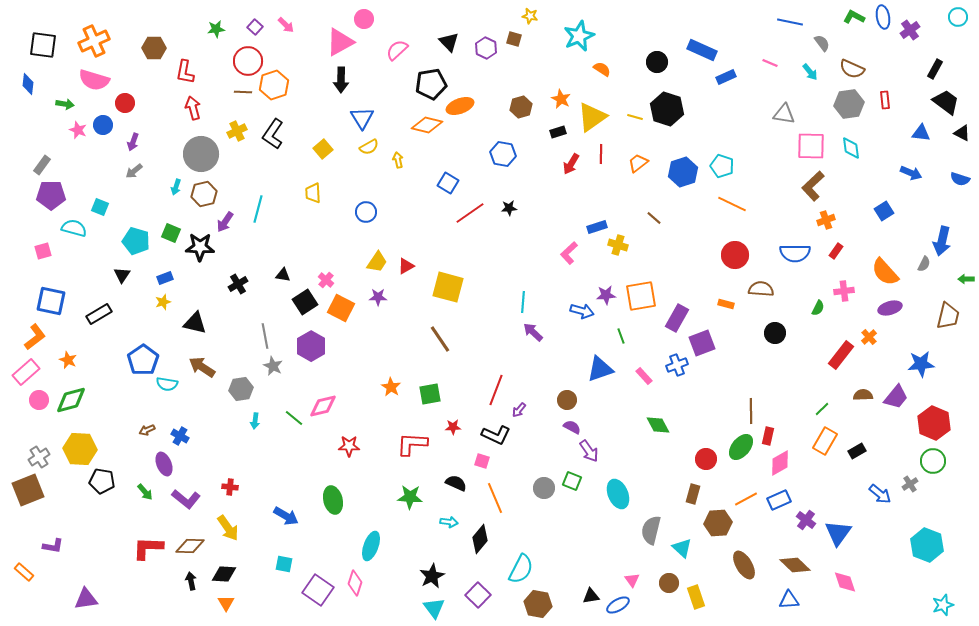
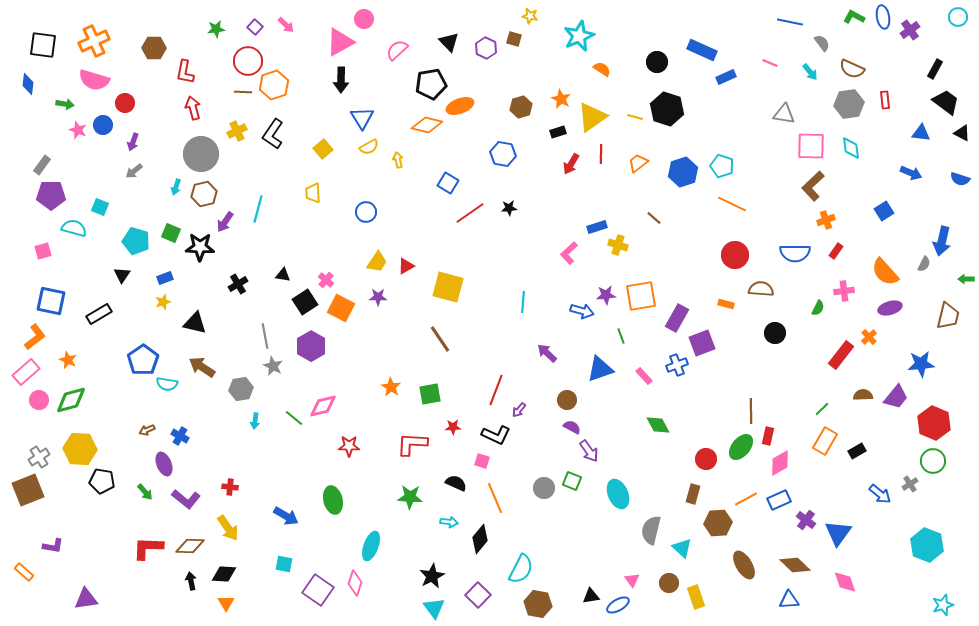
purple arrow at (533, 332): moved 14 px right, 21 px down
